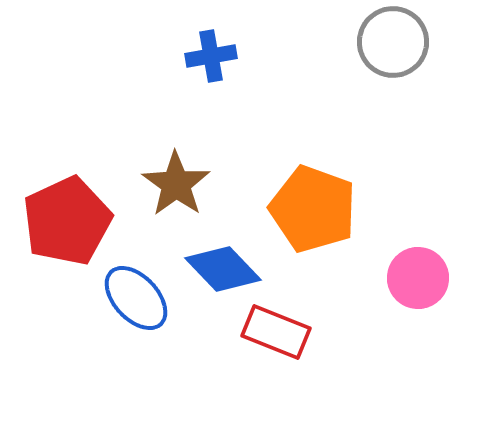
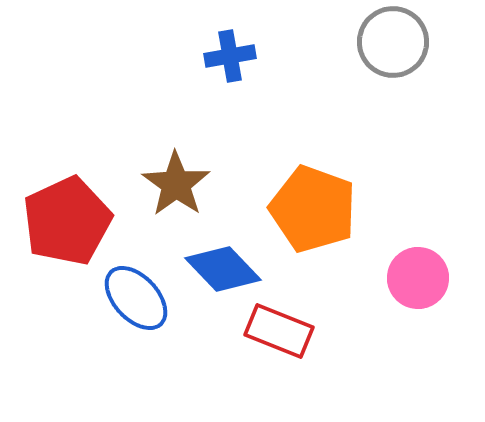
blue cross: moved 19 px right
red rectangle: moved 3 px right, 1 px up
